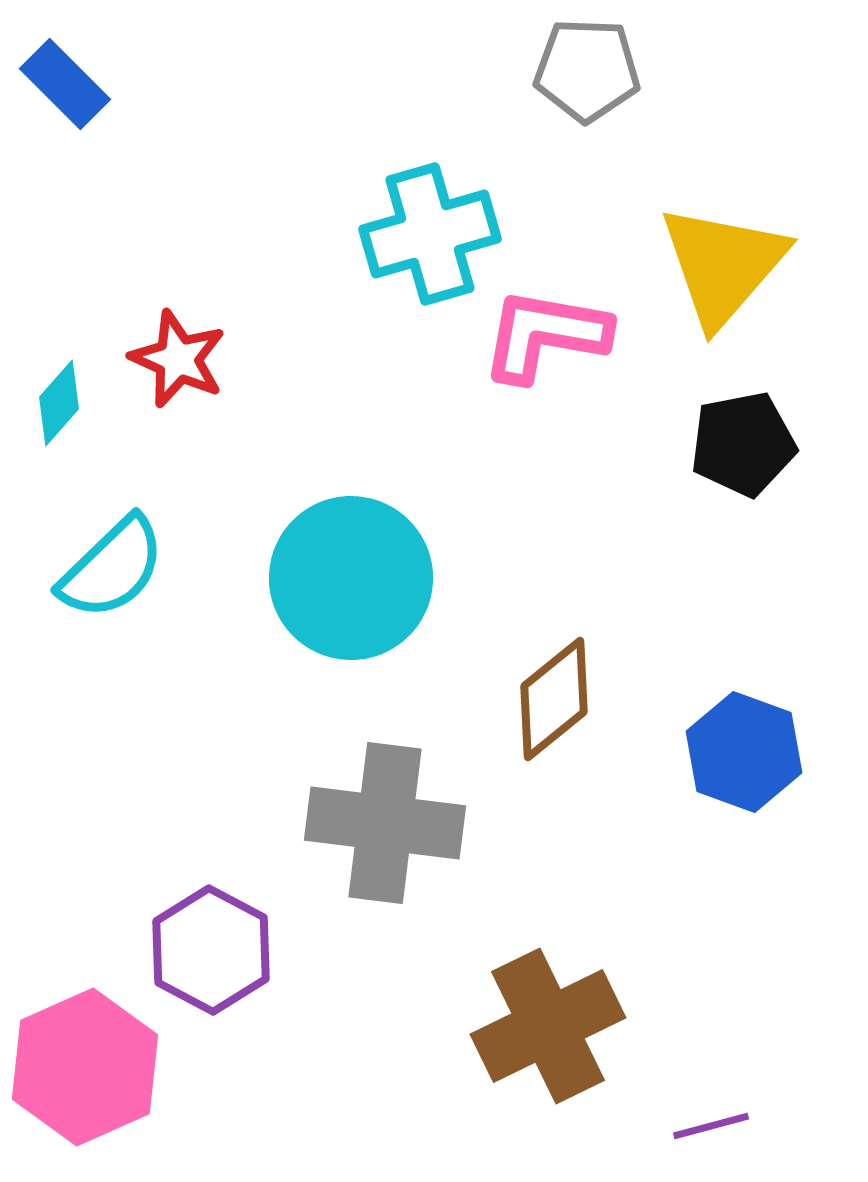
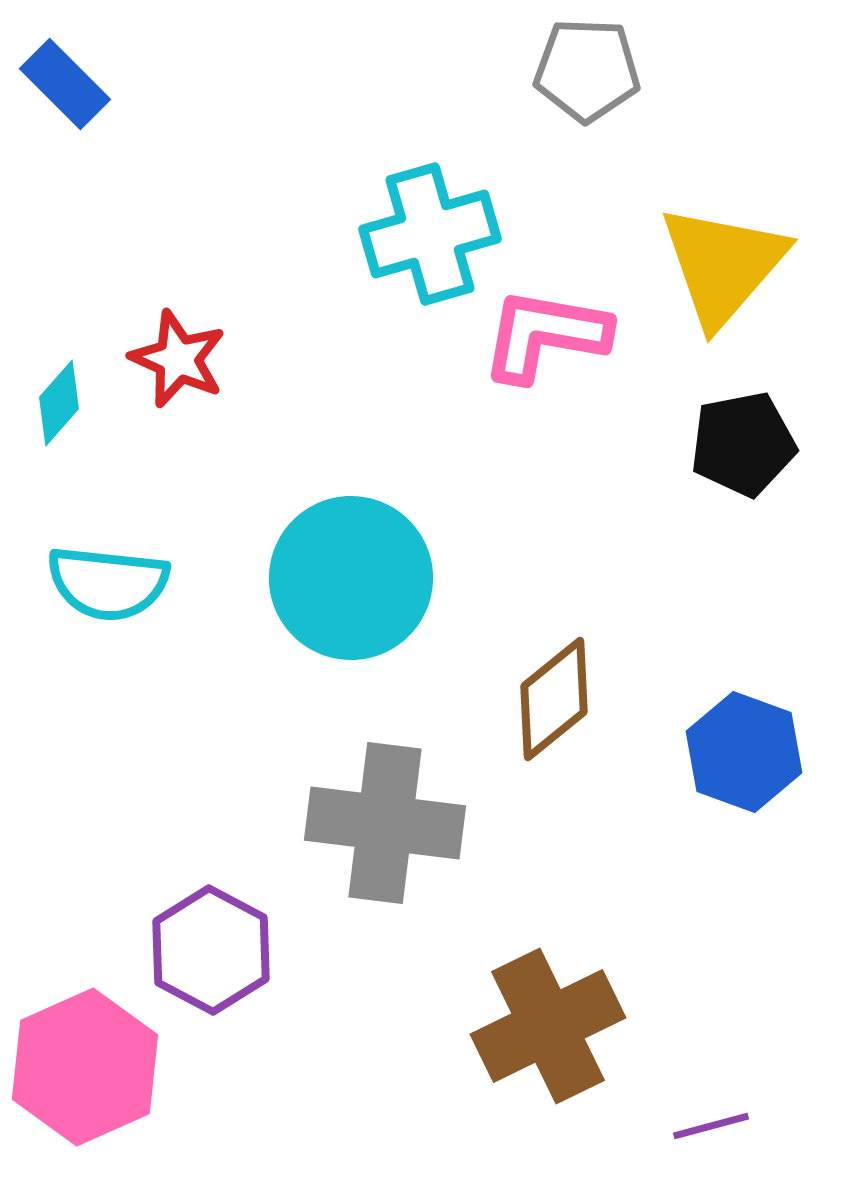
cyan semicircle: moved 4 px left, 15 px down; rotated 50 degrees clockwise
